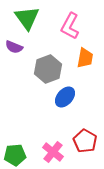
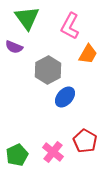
orange trapezoid: moved 3 px right, 4 px up; rotated 20 degrees clockwise
gray hexagon: moved 1 px down; rotated 8 degrees counterclockwise
green pentagon: moved 2 px right; rotated 20 degrees counterclockwise
